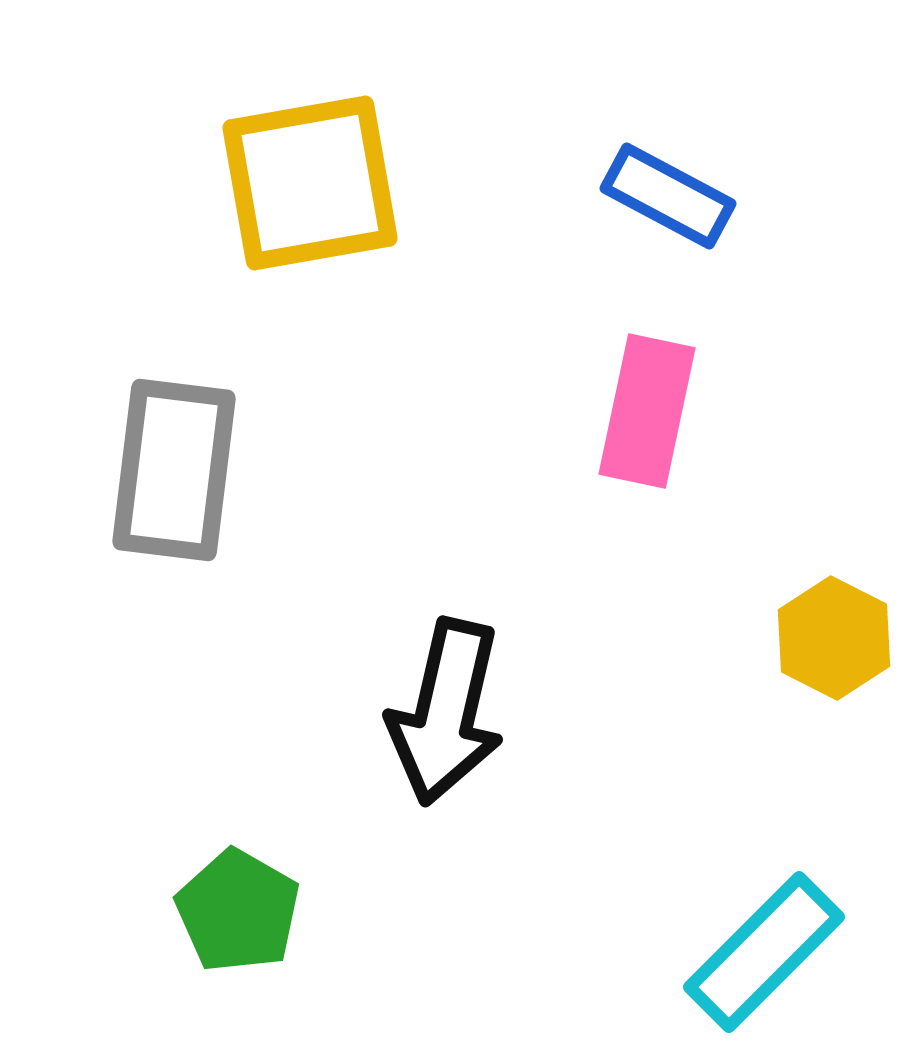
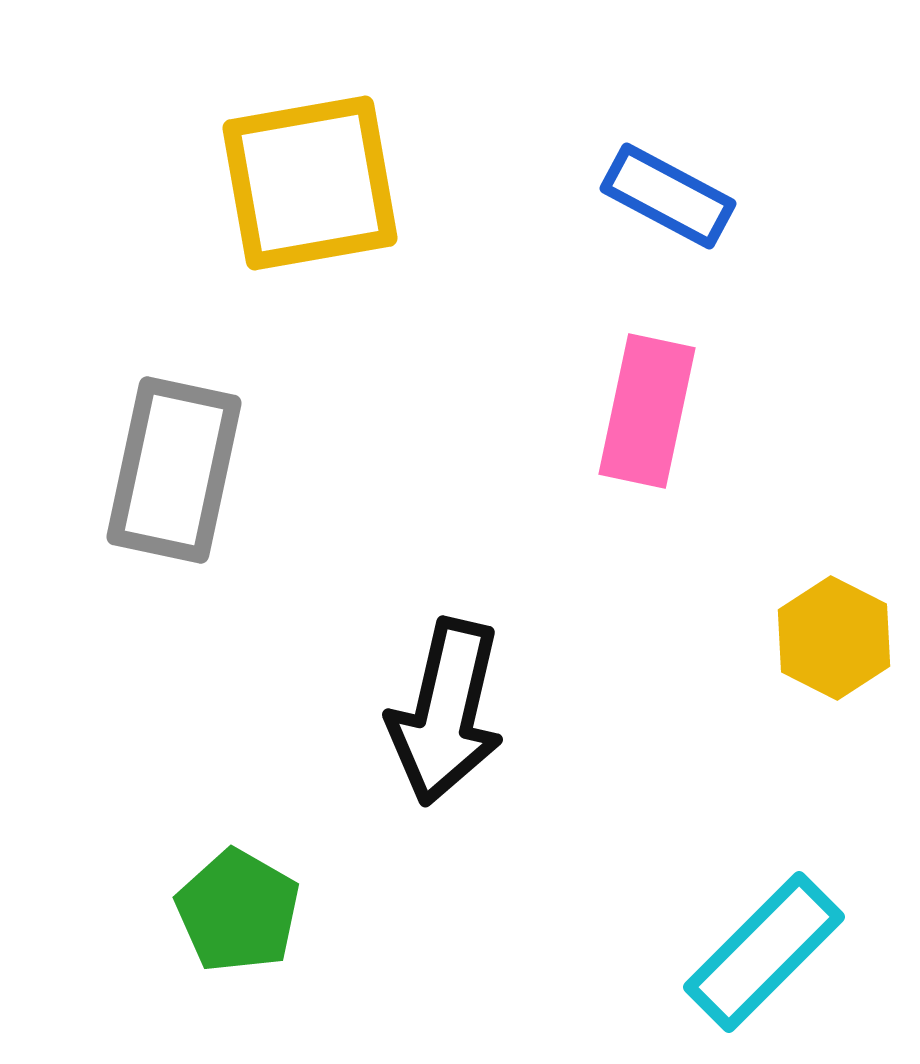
gray rectangle: rotated 5 degrees clockwise
